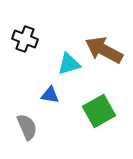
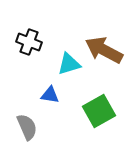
black cross: moved 4 px right, 3 px down
